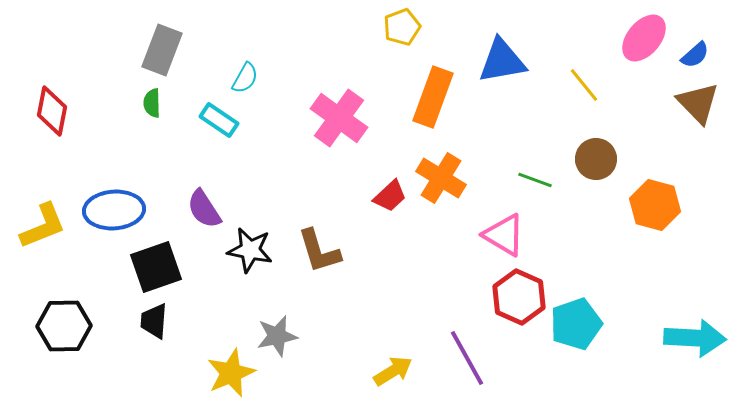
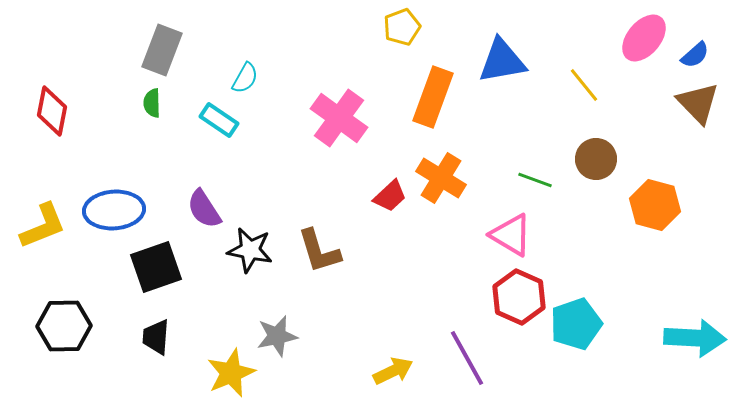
pink triangle: moved 7 px right
black trapezoid: moved 2 px right, 16 px down
yellow arrow: rotated 6 degrees clockwise
